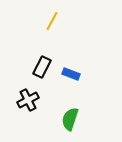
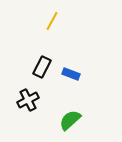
green semicircle: moved 1 px down; rotated 30 degrees clockwise
